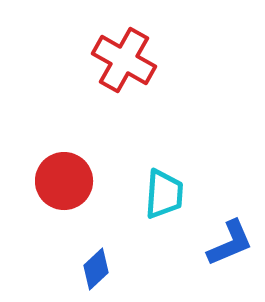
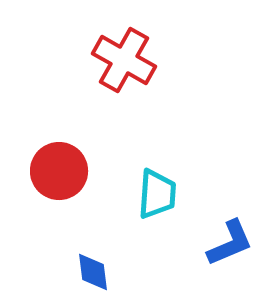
red circle: moved 5 px left, 10 px up
cyan trapezoid: moved 7 px left
blue diamond: moved 3 px left, 3 px down; rotated 54 degrees counterclockwise
